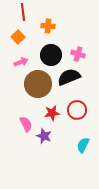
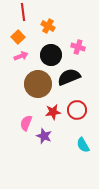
orange cross: rotated 24 degrees clockwise
pink cross: moved 7 px up
pink arrow: moved 6 px up
red star: moved 1 px right, 1 px up
pink semicircle: moved 1 px up; rotated 133 degrees counterclockwise
cyan semicircle: rotated 56 degrees counterclockwise
